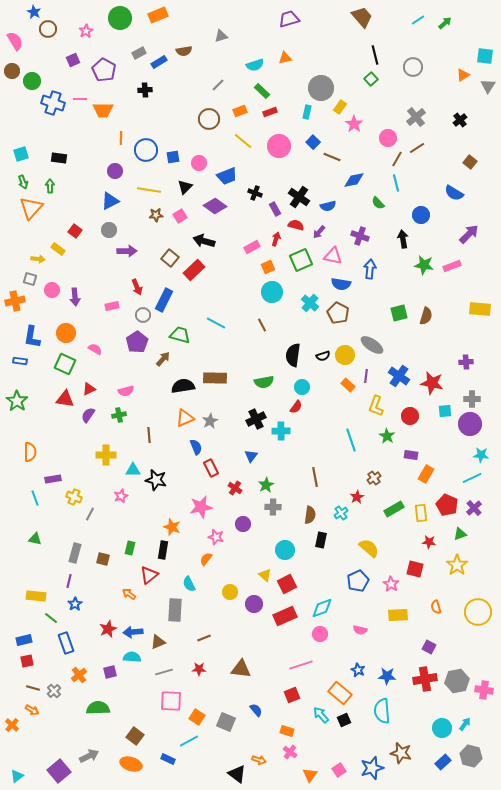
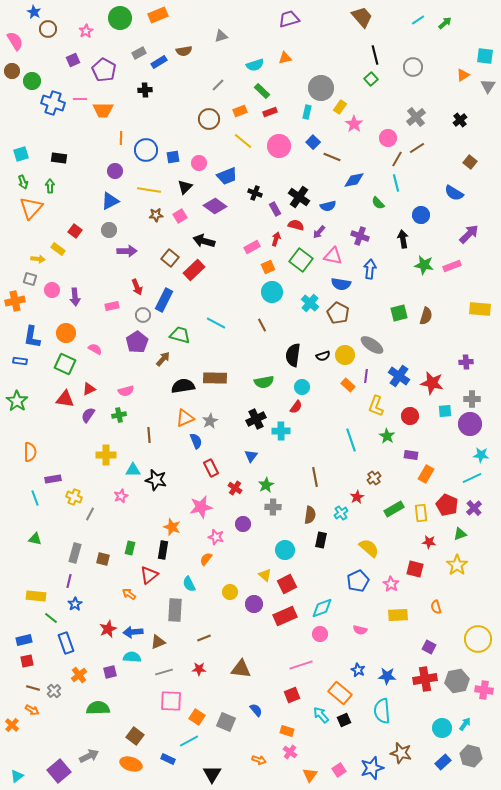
green square at (301, 260): rotated 30 degrees counterclockwise
blue semicircle at (196, 447): moved 6 px up
yellow circle at (478, 612): moved 27 px down
black triangle at (237, 774): moved 25 px left; rotated 24 degrees clockwise
